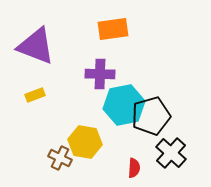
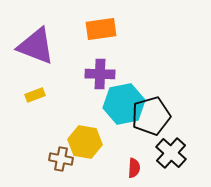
orange rectangle: moved 12 px left
cyan hexagon: moved 1 px up
brown cross: moved 1 px right, 1 px down; rotated 15 degrees counterclockwise
